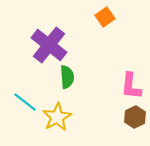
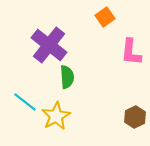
pink L-shape: moved 34 px up
yellow star: moved 1 px left, 1 px up
